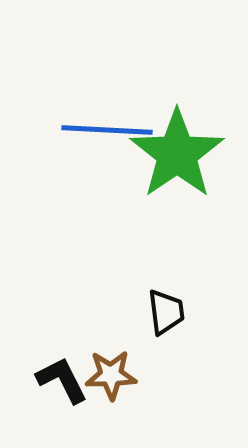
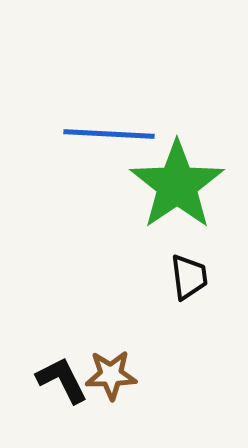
blue line: moved 2 px right, 4 px down
green star: moved 31 px down
black trapezoid: moved 23 px right, 35 px up
